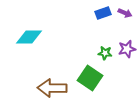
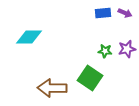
blue rectangle: rotated 14 degrees clockwise
green star: moved 2 px up
